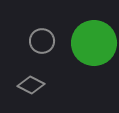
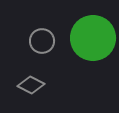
green circle: moved 1 px left, 5 px up
